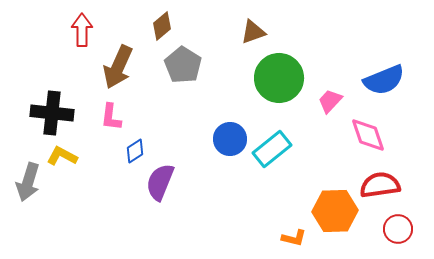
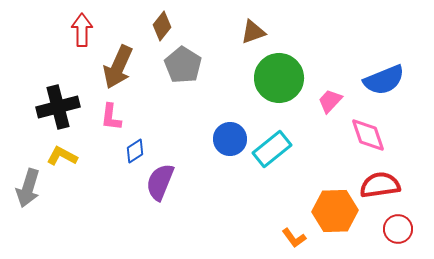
brown diamond: rotated 12 degrees counterclockwise
black cross: moved 6 px right, 6 px up; rotated 21 degrees counterclockwise
gray arrow: moved 6 px down
orange L-shape: rotated 40 degrees clockwise
